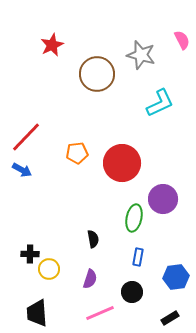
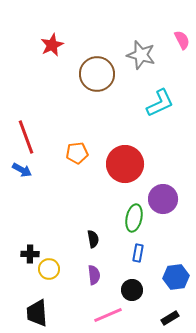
red line: rotated 64 degrees counterclockwise
red circle: moved 3 px right, 1 px down
blue rectangle: moved 4 px up
purple semicircle: moved 4 px right, 4 px up; rotated 24 degrees counterclockwise
black circle: moved 2 px up
pink line: moved 8 px right, 2 px down
